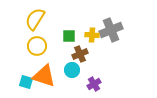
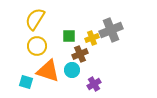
yellow cross: moved 3 px down; rotated 24 degrees counterclockwise
orange triangle: moved 4 px right, 5 px up
